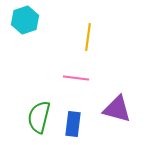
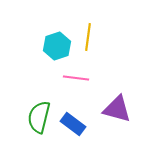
cyan hexagon: moved 32 px right, 26 px down
blue rectangle: rotated 60 degrees counterclockwise
